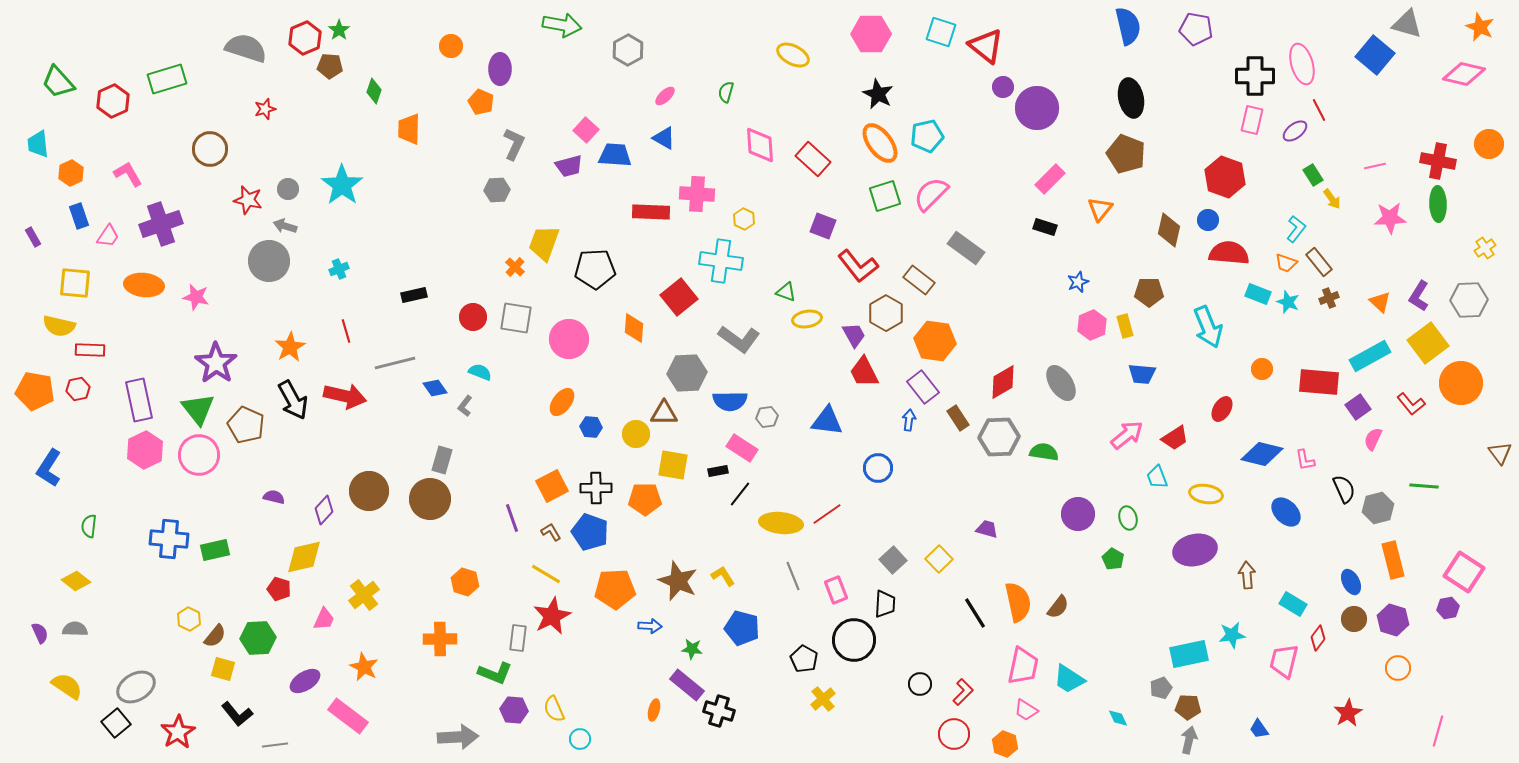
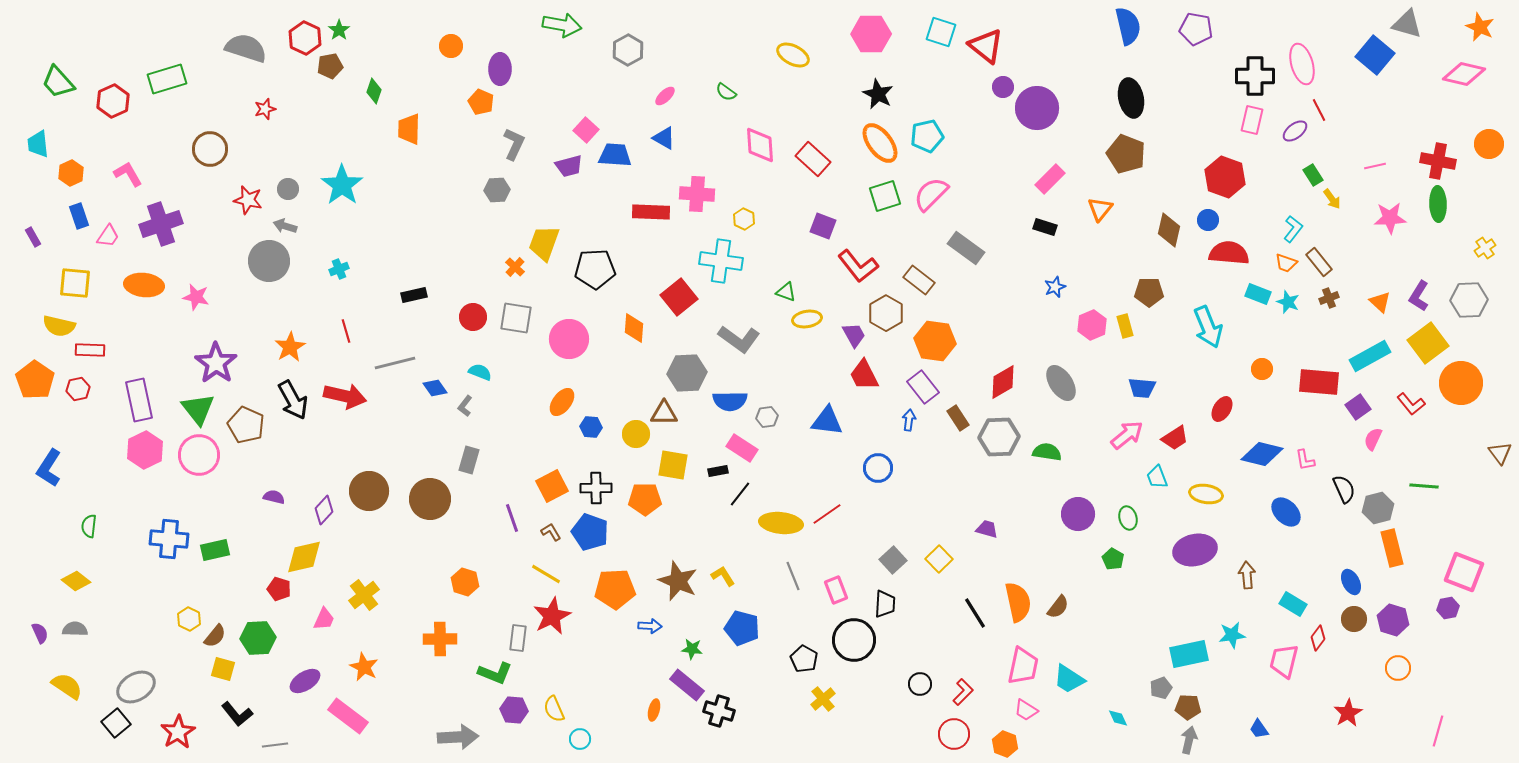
red hexagon at (305, 38): rotated 12 degrees counterclockwise
brown pentagon at (330, 66): rotated 15 degrees counterclockwise
green semicircle at (726, 92): rotated 70 degrees counterclockwise
cyan L-shape at (1296, 229): moved 3 px left
blue star at (1078, 282): moved 23 px left, 5 px down
red trapezoid at (864, 372): moved 3 px down
blue trapezoid at (1142, 374): moved 14 px down
orange pentagon at (35, 391): moved 11 px up; rotated 24 degrees clockwise
green semicircle at (1044, 452): moved 3 px right
gray rectangle at (442, 460): moved 27 px right
orange rectangle at (1393, 560): moved 1 px left, 12 px up
pink square at (1464, 572): rotated 12 degrees counterclockwise
